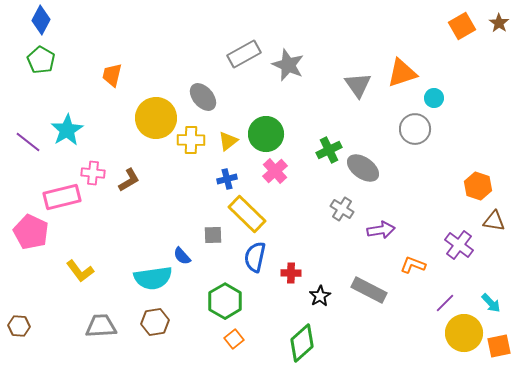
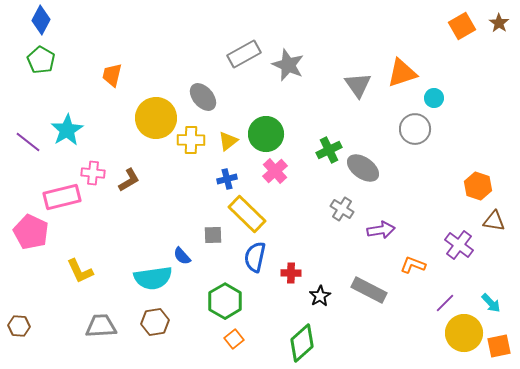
yellow L-shape at (80, 271): rotated 12 degrees clockwise
